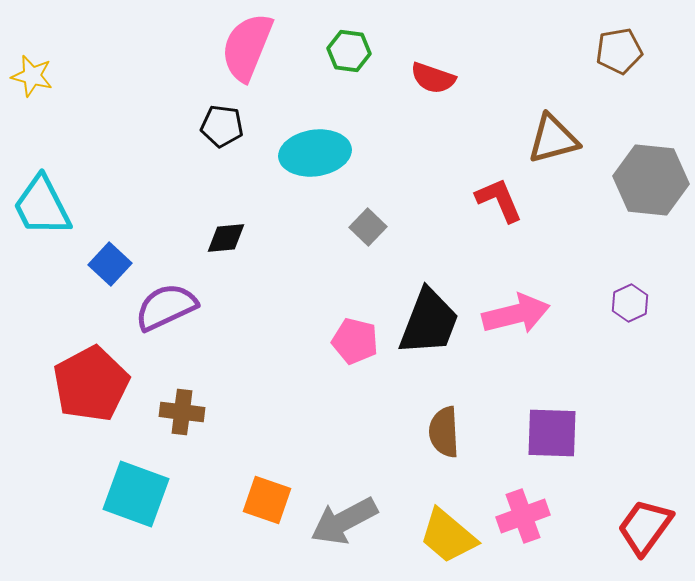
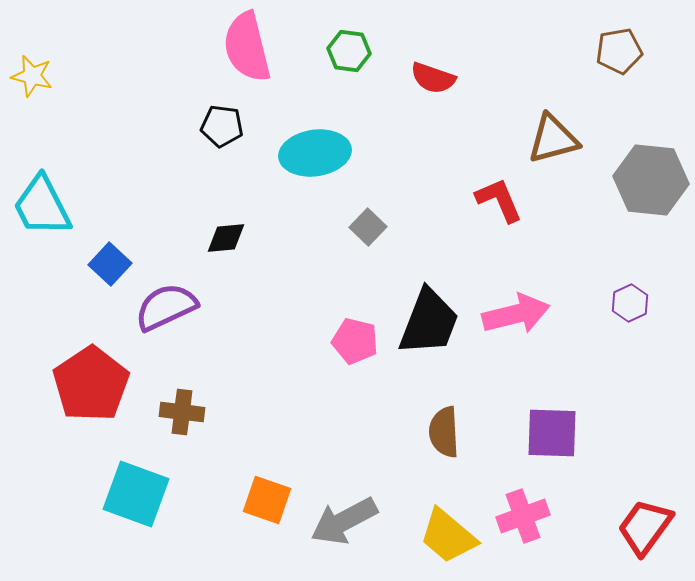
pink semicircle: rotated 36 degrees counterclockwise
red pentagon: rotated 6 degrees counterclockwise
